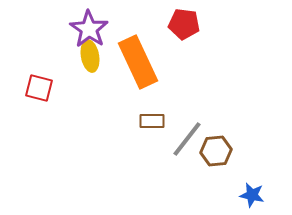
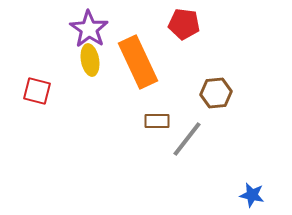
yellow ellipse: moved 4 px down
red square: moved 2 px left, 3 px down
brown rectangle: moved 5 px right
brown hexagon: moved 58 px up
